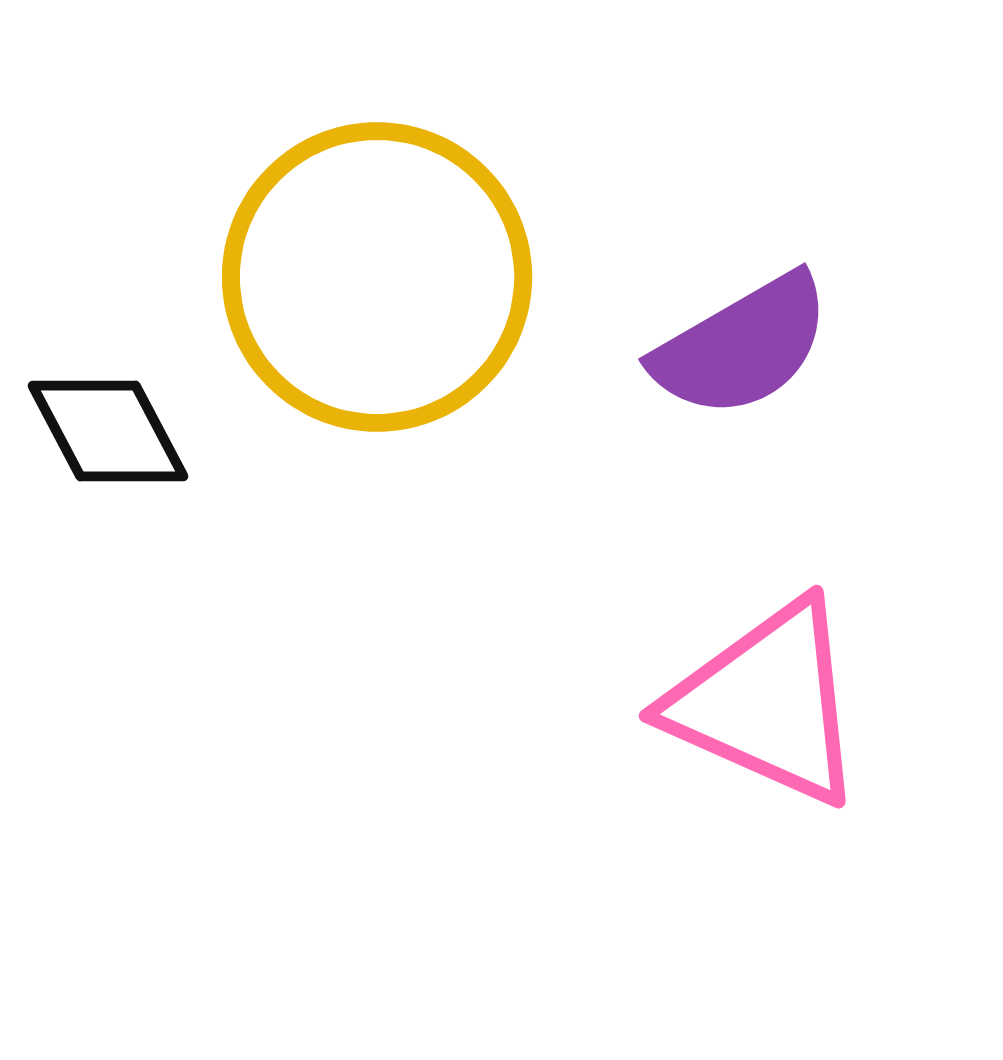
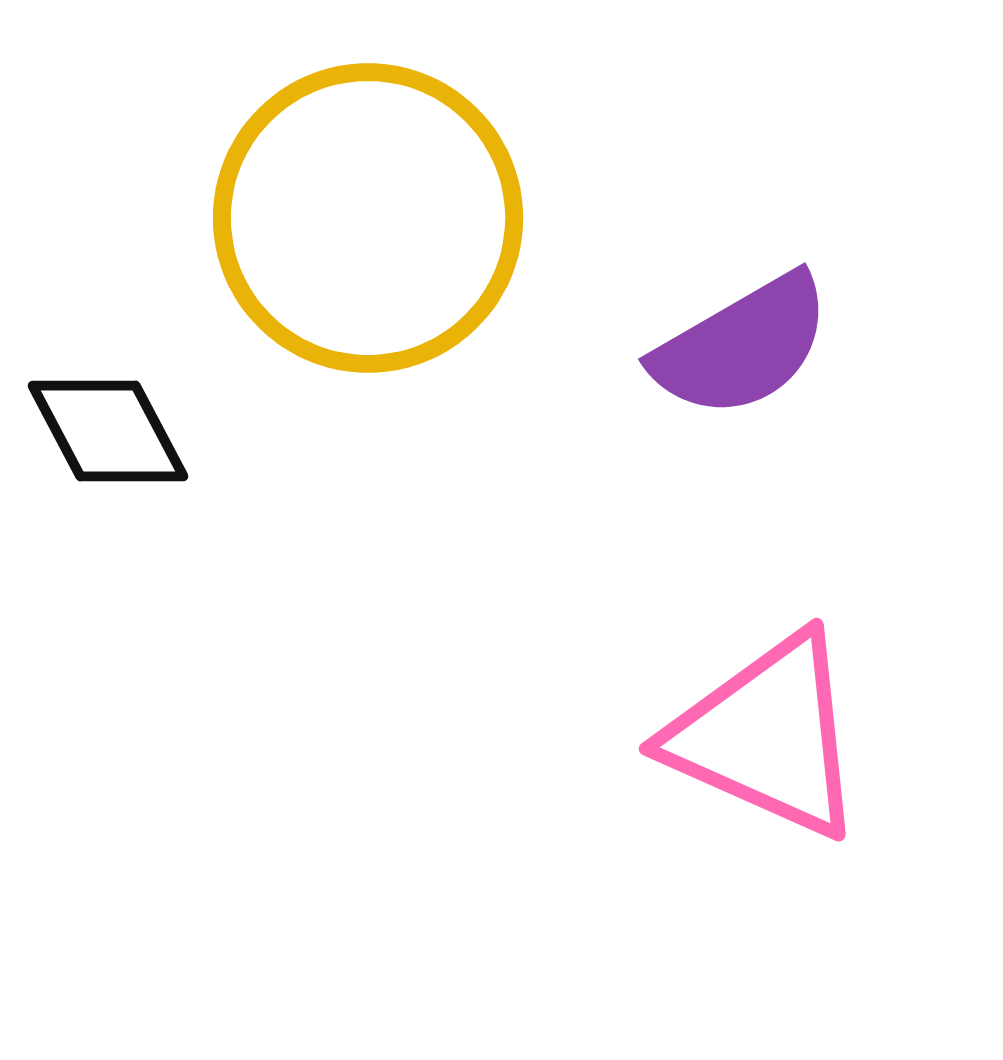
yellow circle: moved 9 px left, 59 px up
pink triangle: moved 33 px down
